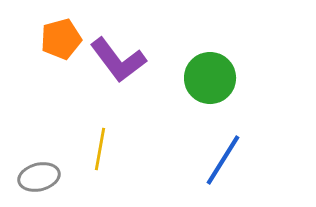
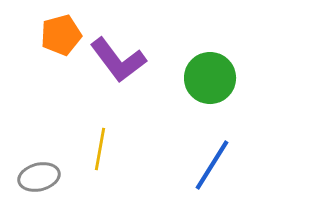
orange pentagon: moved 4 px up
blue line: moved 11 px left, 5 px down
